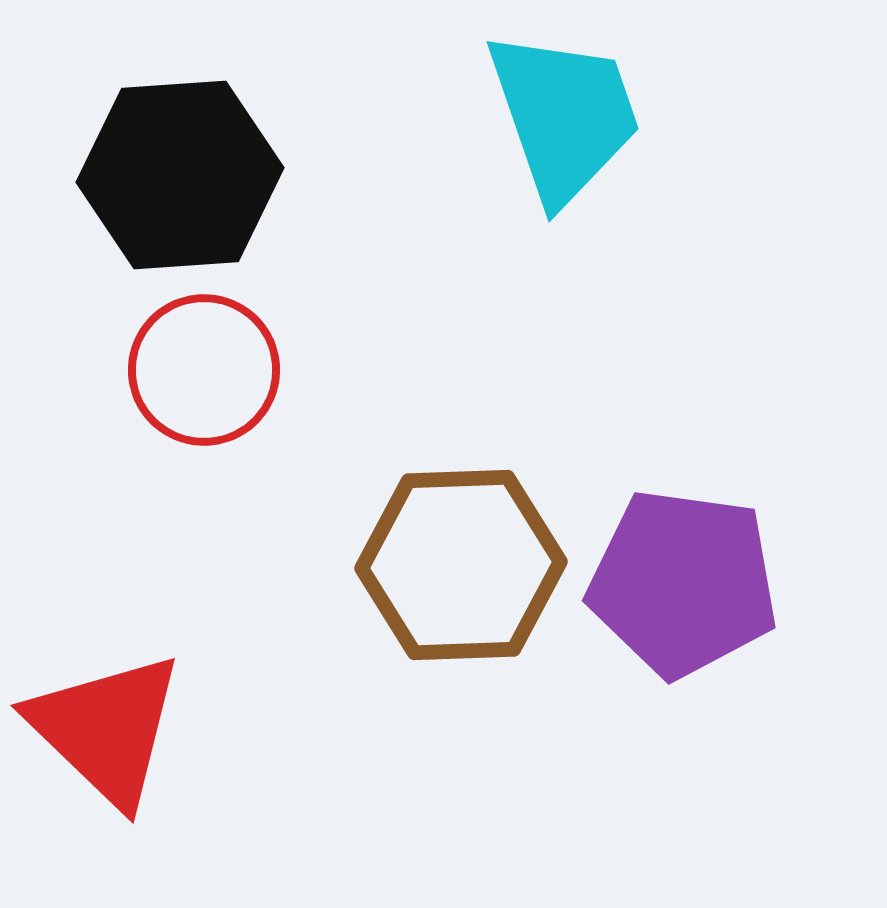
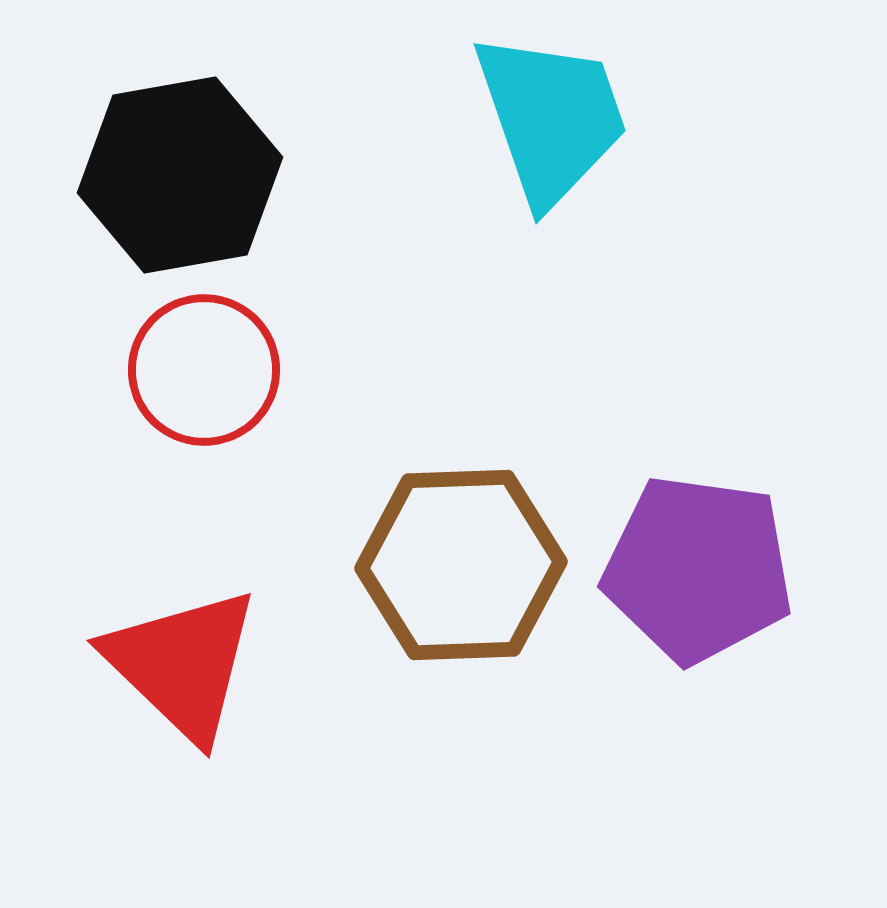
cyan trapezoid: moved 13 px left, 2 px down
black hexagon: rotated 6 degrees counterclockwise
purple pentagon: moved 15 px right, 14 px up
red triangle: moved 76 px right, 65 px up
